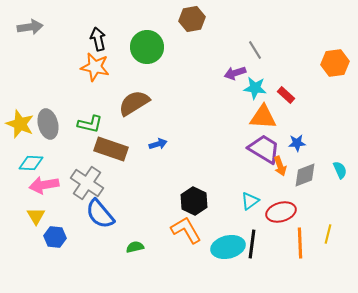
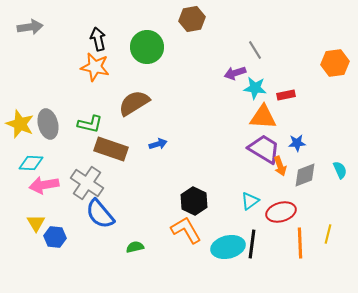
red rectangle: rotated 54 degrees counterclockwise
yellow triangle: moved 7 px down
